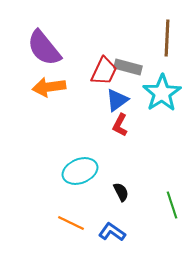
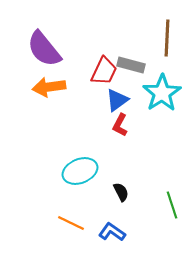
purple semicircle: moved 1 px down
gray rectangle: moved 3 px right, 2 px up
